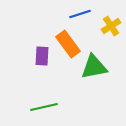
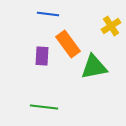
blue line: moved 32 px left; rotated 25 degrees clockwise
green line: rotated 20 degrees clockwise
